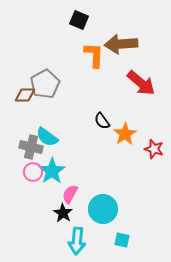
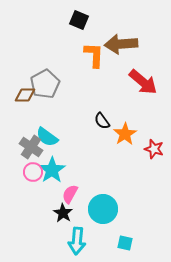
red arrow: moved 2 px right, 1 px up
gray cross: rotated 20 degrees clockwise
cyan star: moved 1 px up
cyan square: moved 3 px right, 3 px down
